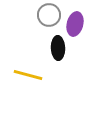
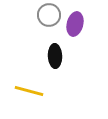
black ellipse: moved 3 px left, 8 px down
yellow line: moved 1 px right, 16 px down
